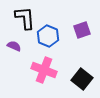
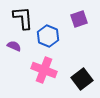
black L-shape: moved 2 px left
purple square: moved 3 px left, 11 px up
black square: rotated 15 degrees clockwise
